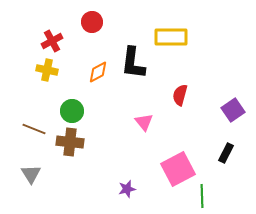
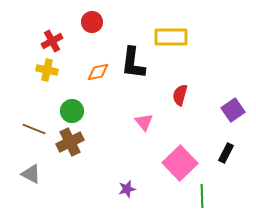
orange diamond: rotated 15 degrees clockwise
brown cross: rotated 32 degrees counterclockwise
pink square: moved 2 px right, 6 px up; rotated 16 degrees counterclockwise
gray triangle: rotated 30 degrees counterclockwise
